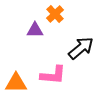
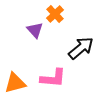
purple triangle: rotated 48 degrees clockwise
pink L-shape: moved 3 px down
orange triangle: moved 1 px left; rotated 15 degrees counterclockwise
